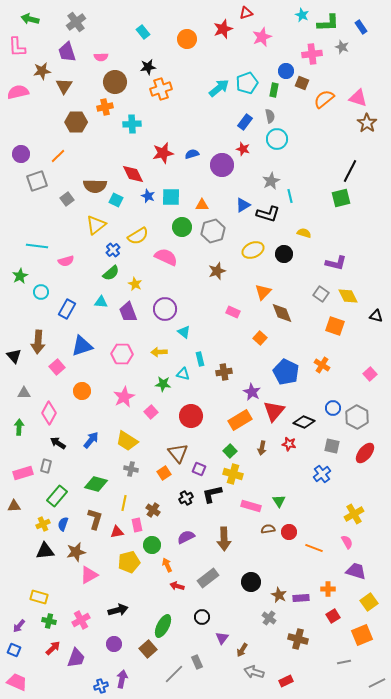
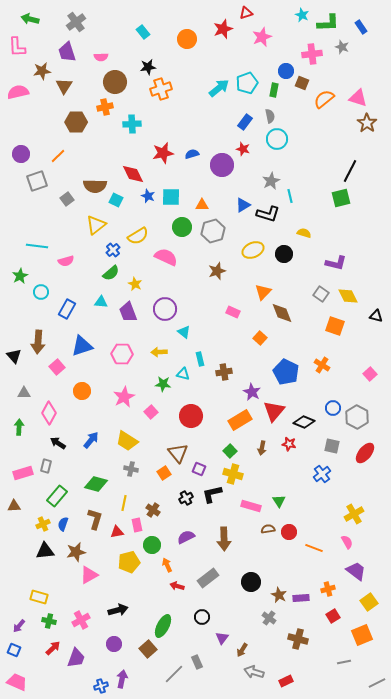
purple trapezoid at (356, 571): rotated 20 degrees clockwise
orange cross at (328, 589): rotated 16 degrees counterclockwise
